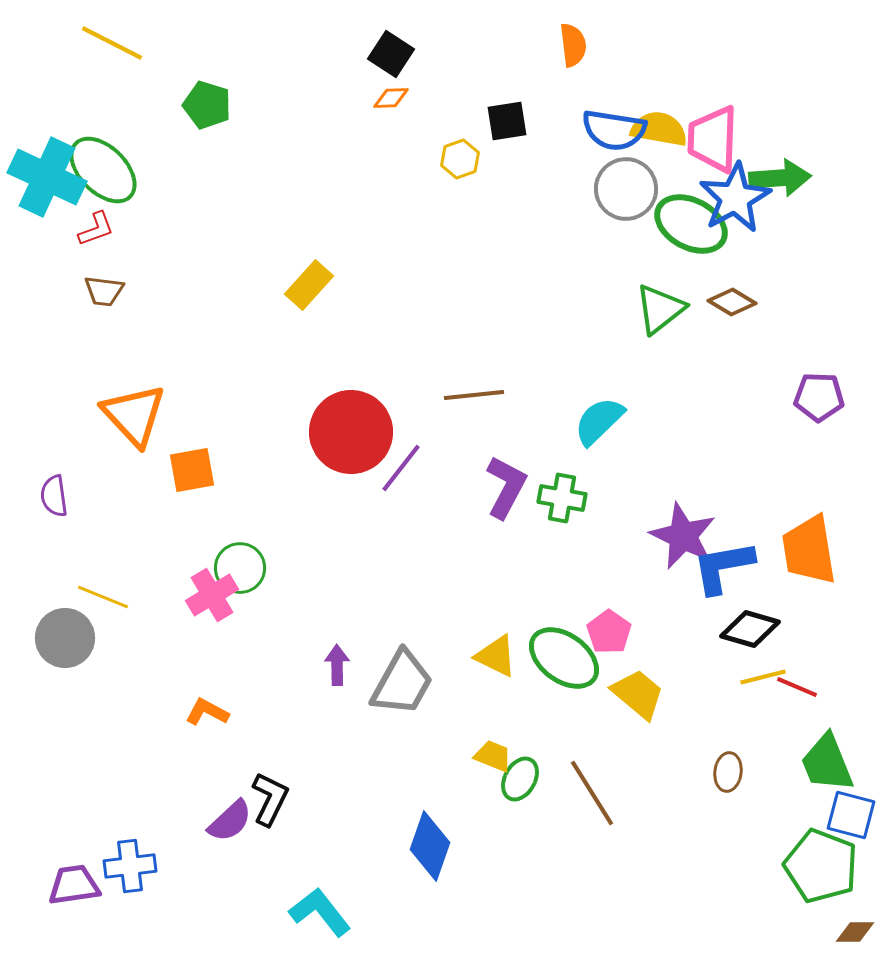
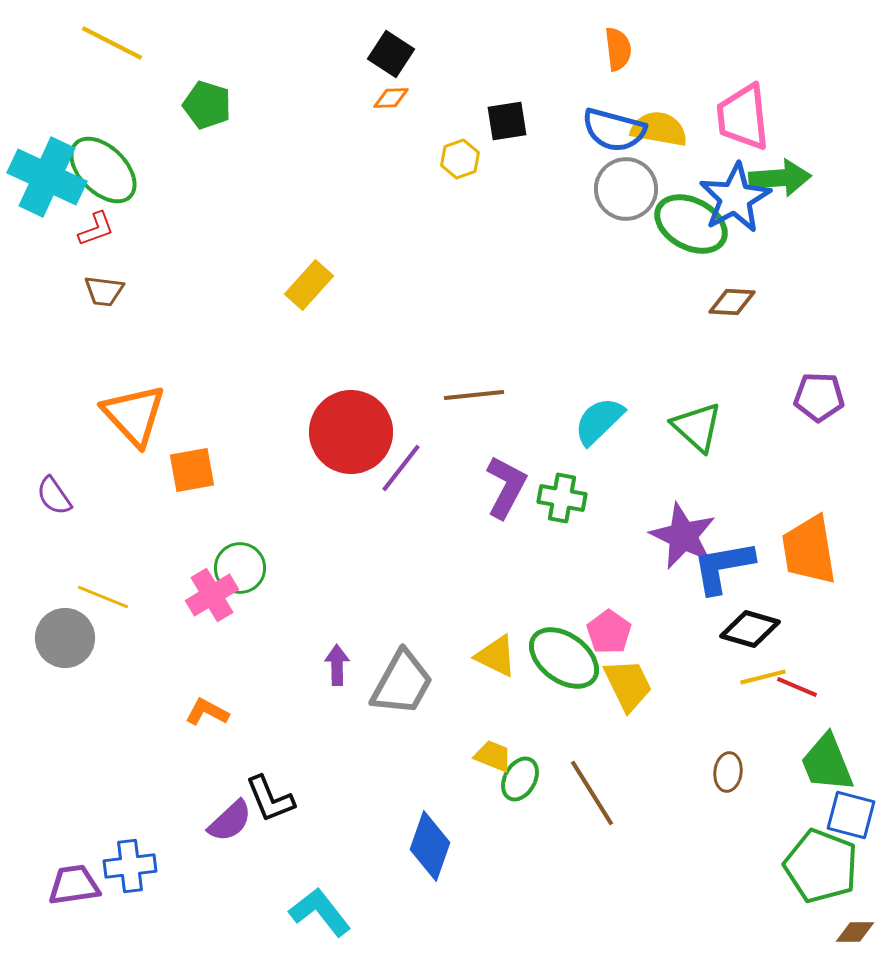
orange semicircle at (573, 45): moved 45 px right, 4 px down
blue semicircle at (614, 130): rotated 6 degrees clockwise
pink trapezoid at (713, 139): moved 30 px right, 22 px up; rotated 8 degrees counterclockwise
brown diamond at (732, 302): rotated 27 degrees counterclockwise
green triangle at (660, 309): moved 37 px right, 118 px down; rotated 40 degrees counterclockwise
purple semicircle at (54, 496): rotated 27 degrees counterclockwise
yellow trapezoid at (638, 694): moved 10 px left, 9 px up; rotated 24 degrees clockwise
black L-shape at (270, 799): rotated 132 degrees clockwise
